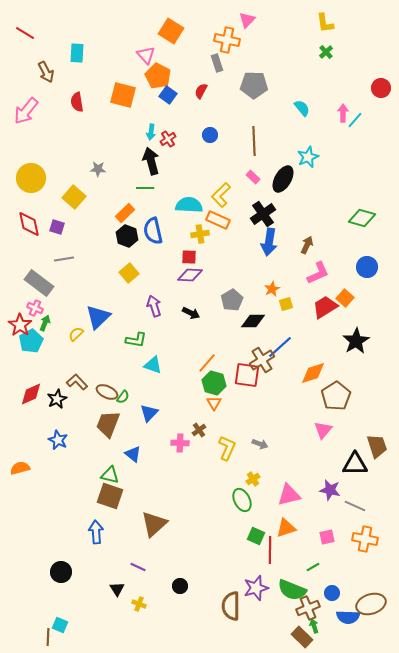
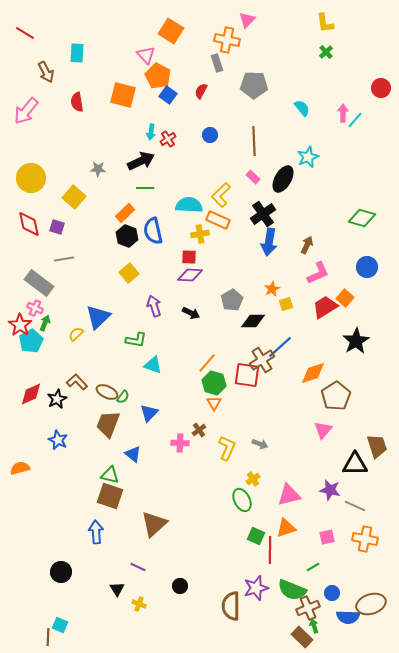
black arrow at (151, 161): moved 10 px left; rotated 80 degrees clockwise
